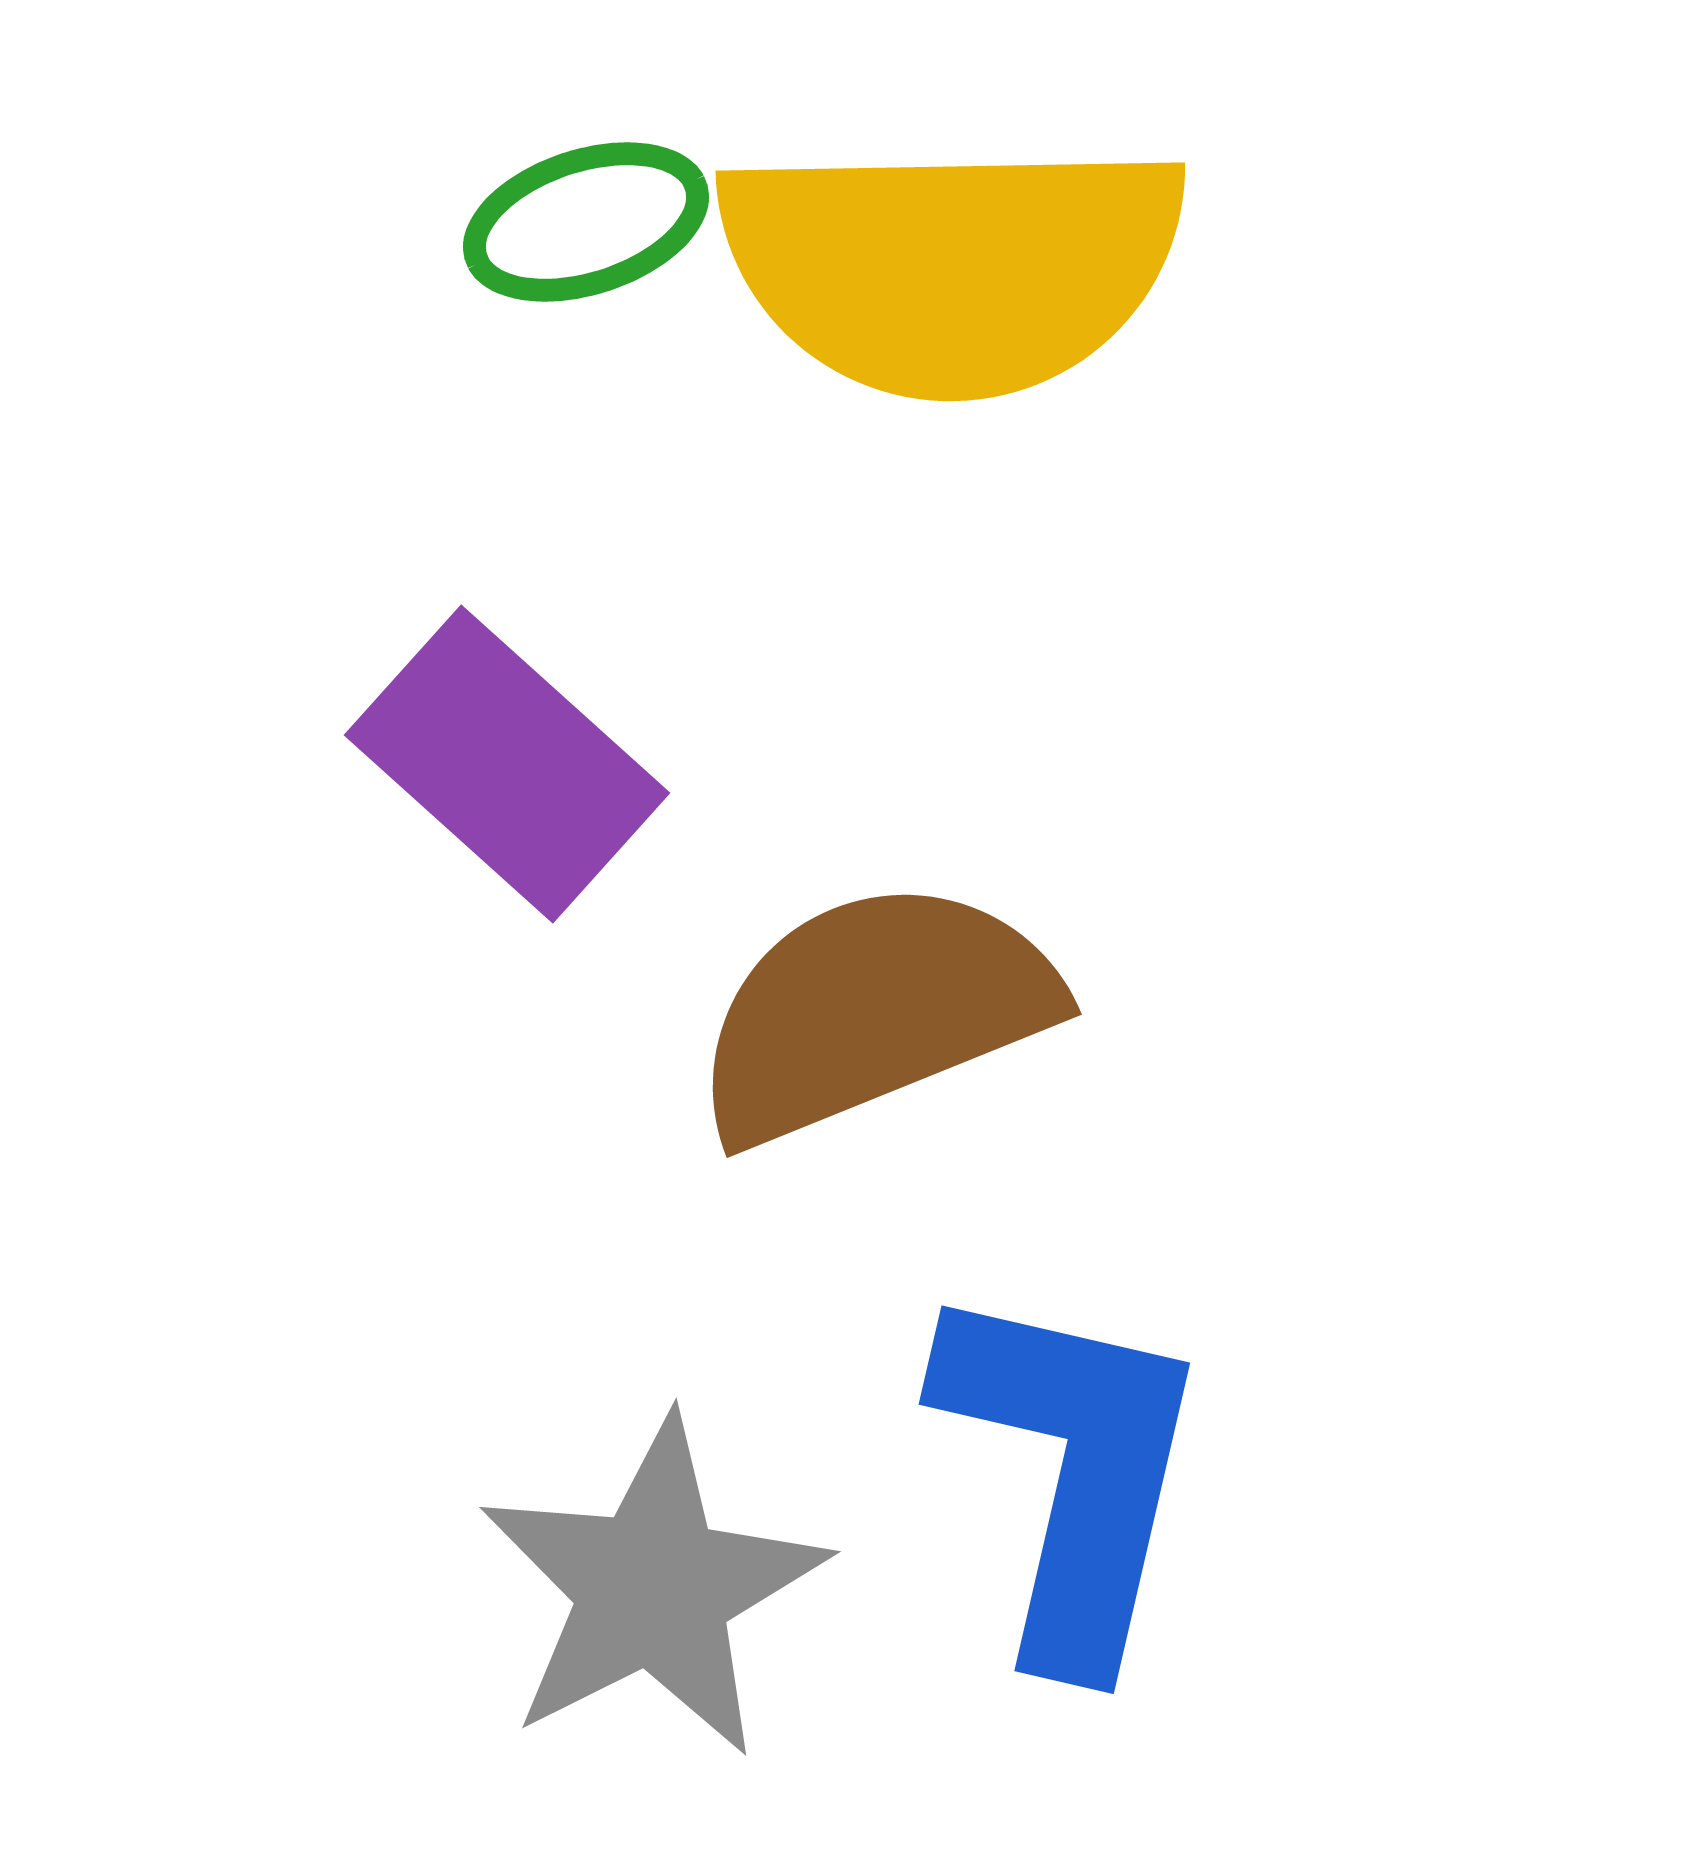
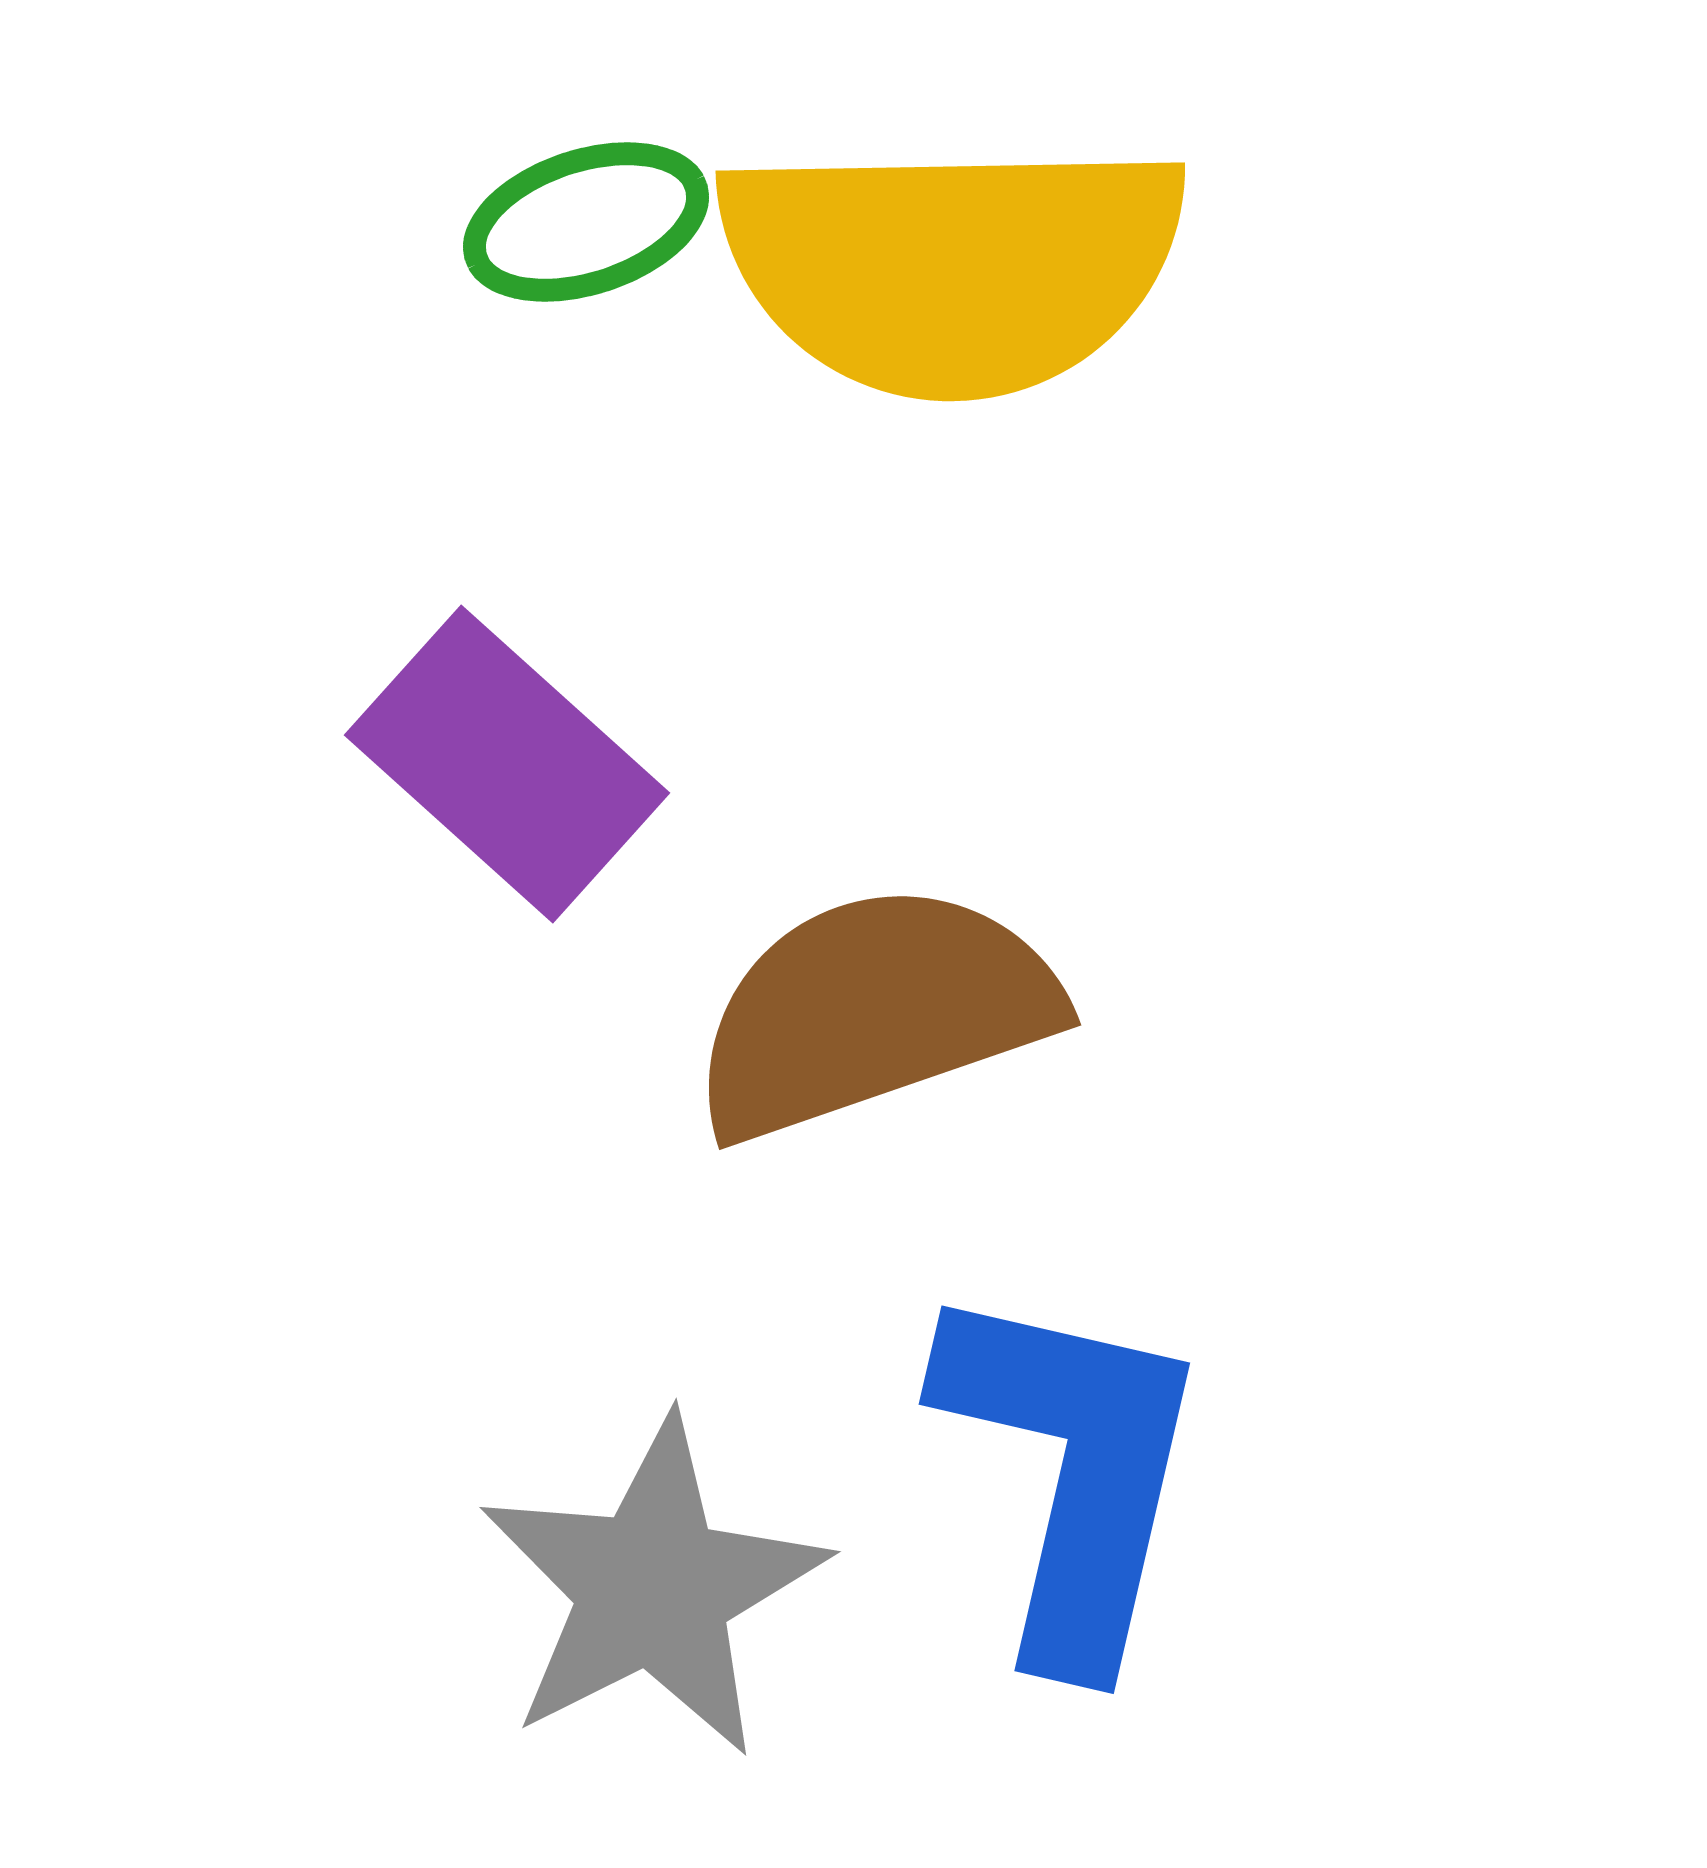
brown semicircle: rotated 3 degrees clockwise
